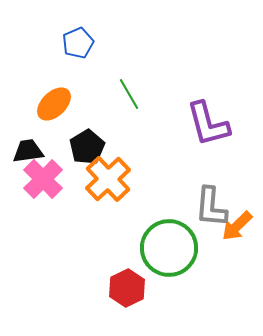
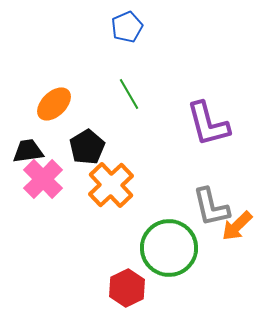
blue pentagon: moved 49 px right, 16 px up
orange cross: moved 3 px right, 6 px down
gray L-shape: rotated 18 degrees counterclockwise
